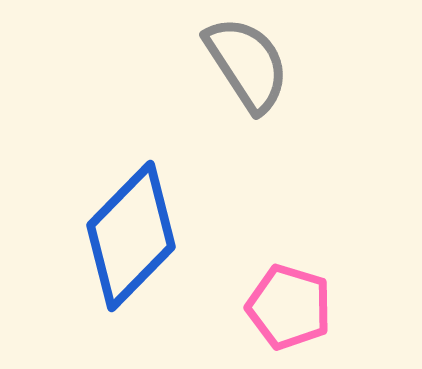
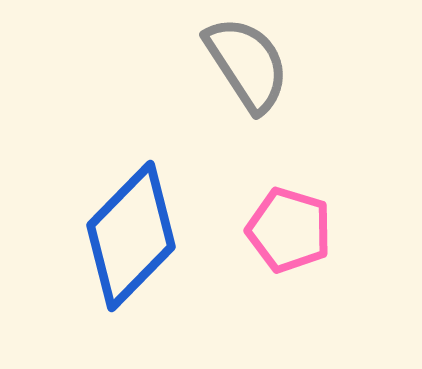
pink pentagon: moved 77 px up
